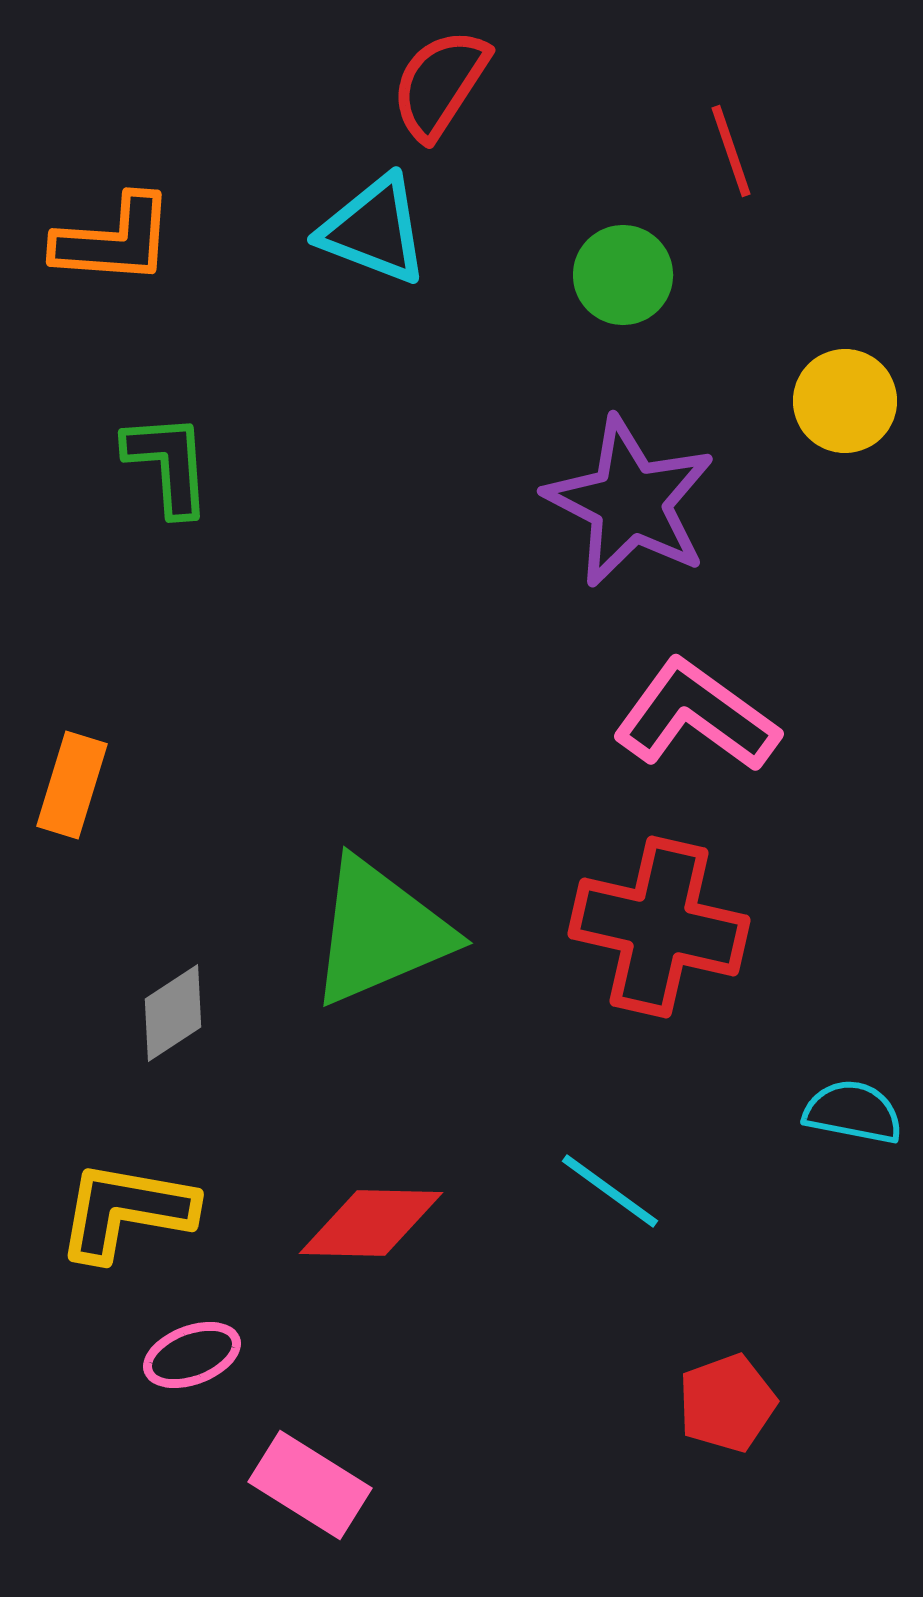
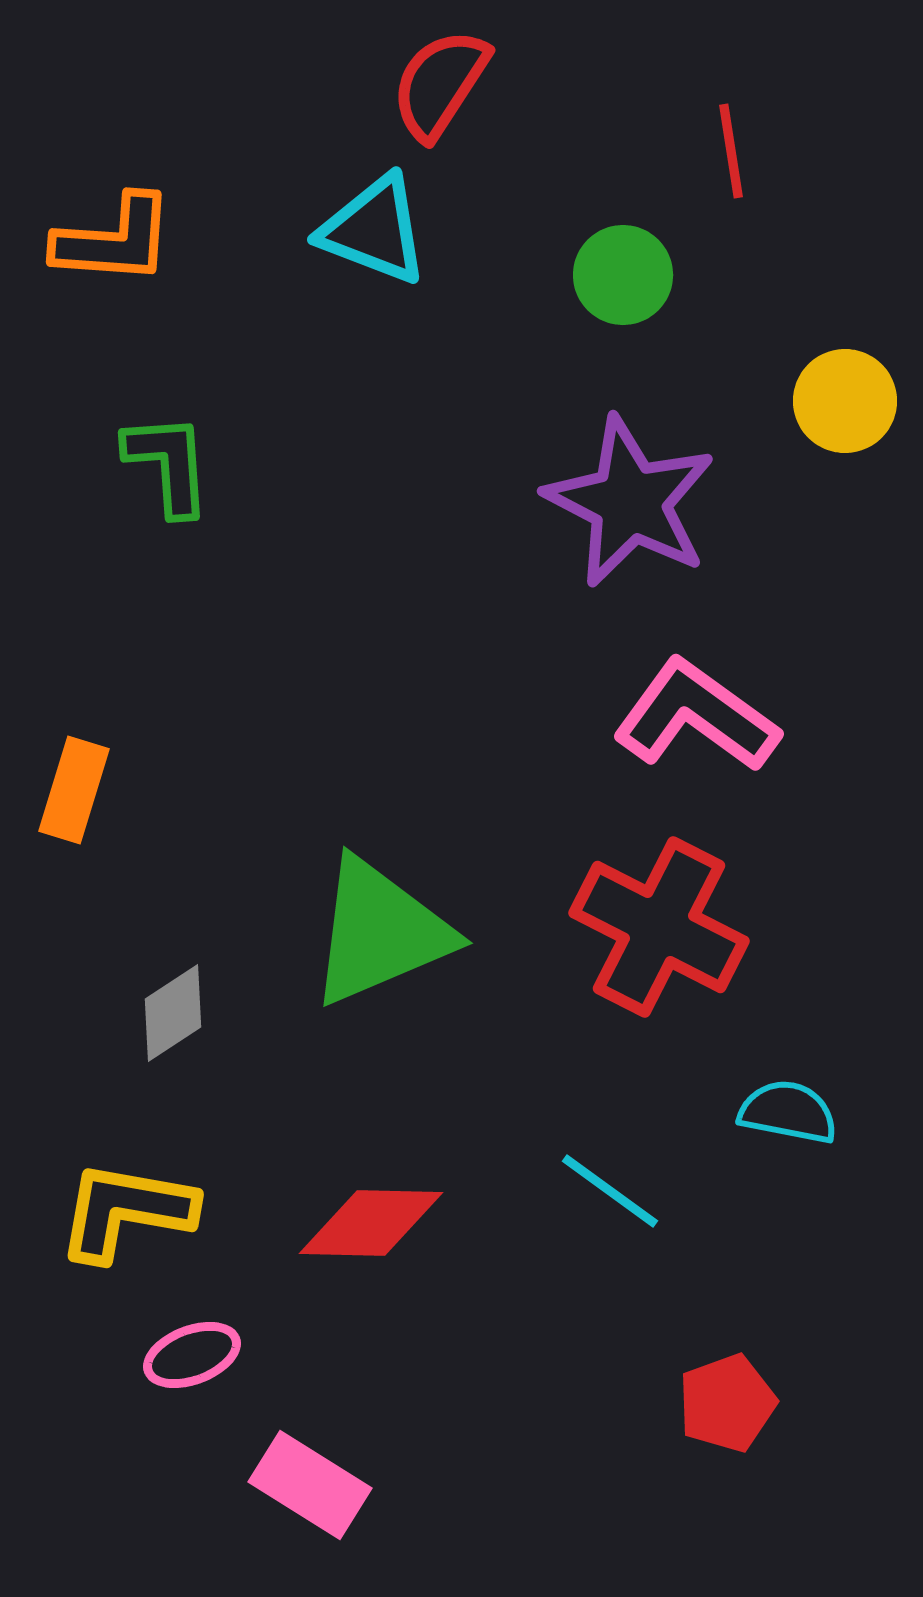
red line: rotated 10 degrees clockwise
orange rectangle: moved 2 px right, 5 px down
red cross: rotated 14 degrees clockwise
cyan semicircle: moved 65 px left
